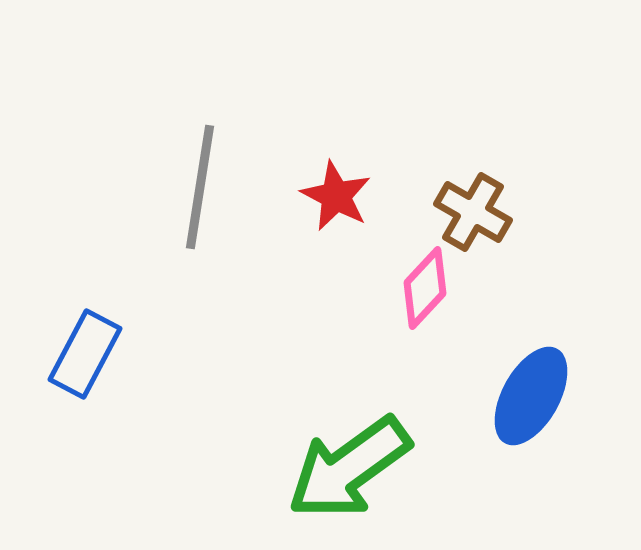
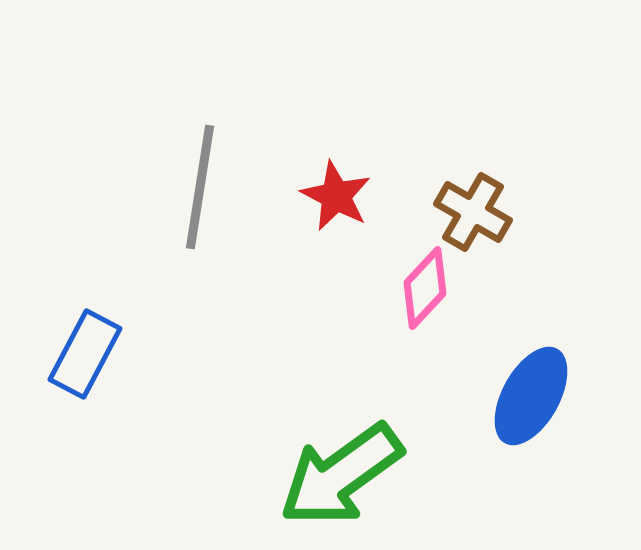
green arrow: moved 8 px left, 7 px down
